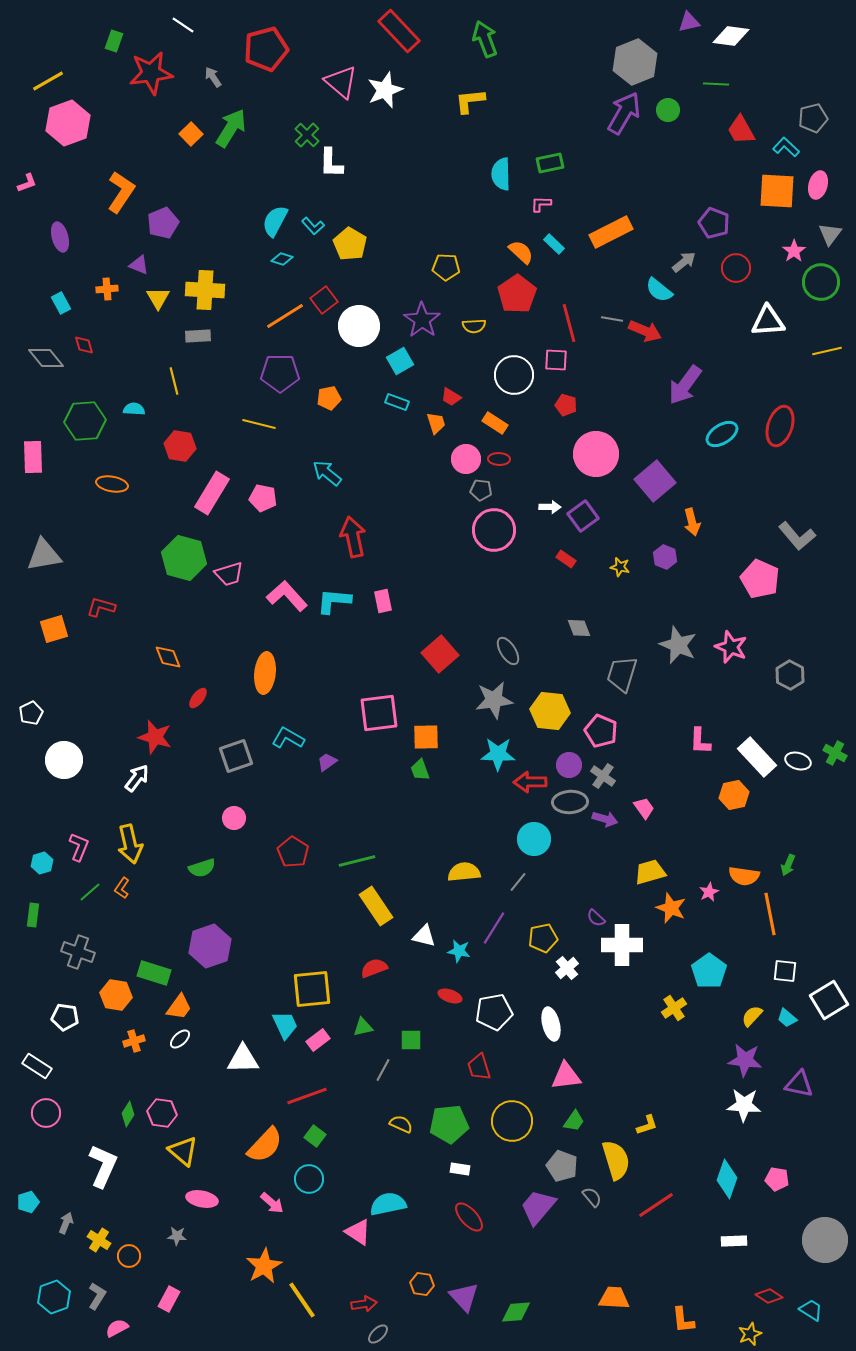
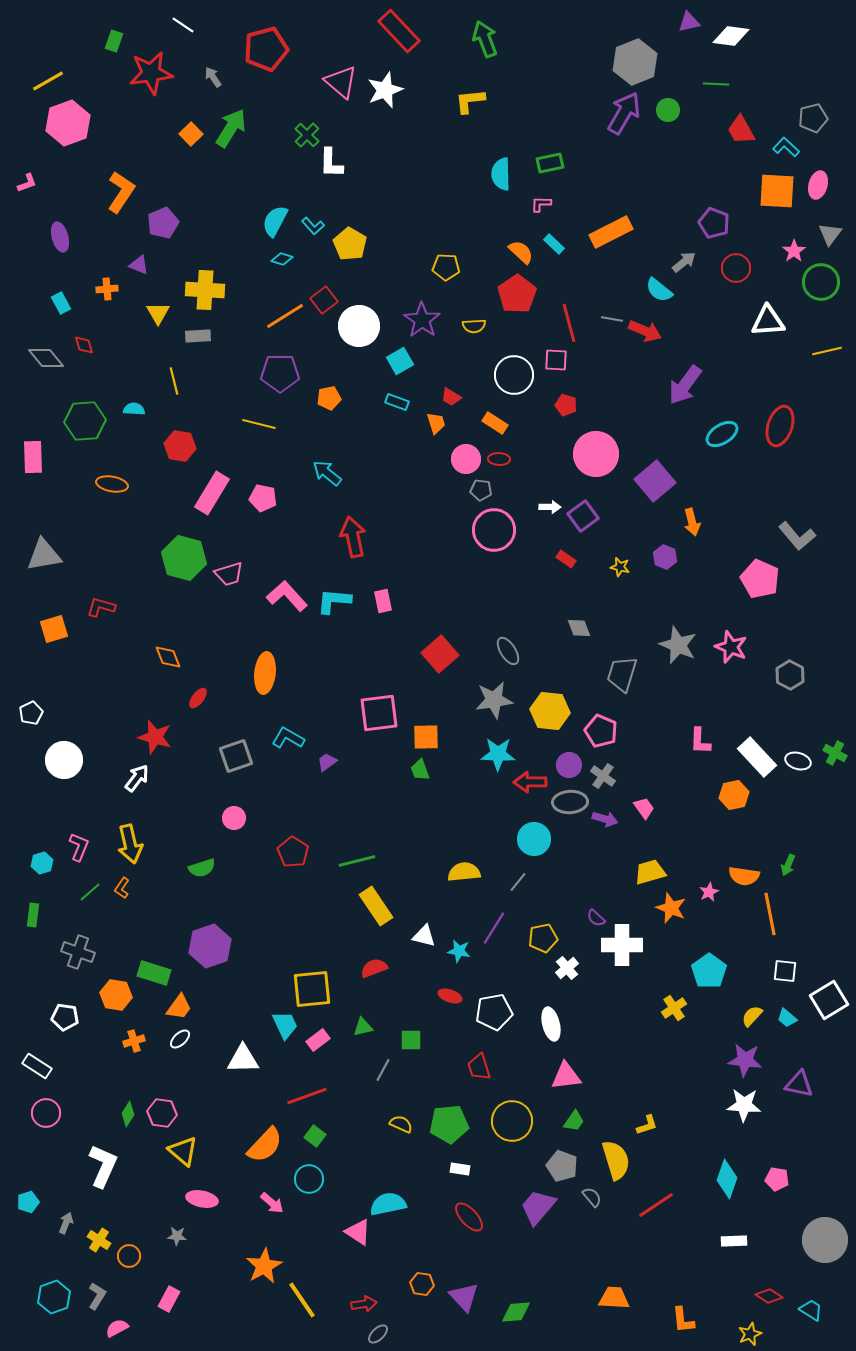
yellow triangle at (158, 298): moved 15 px down
